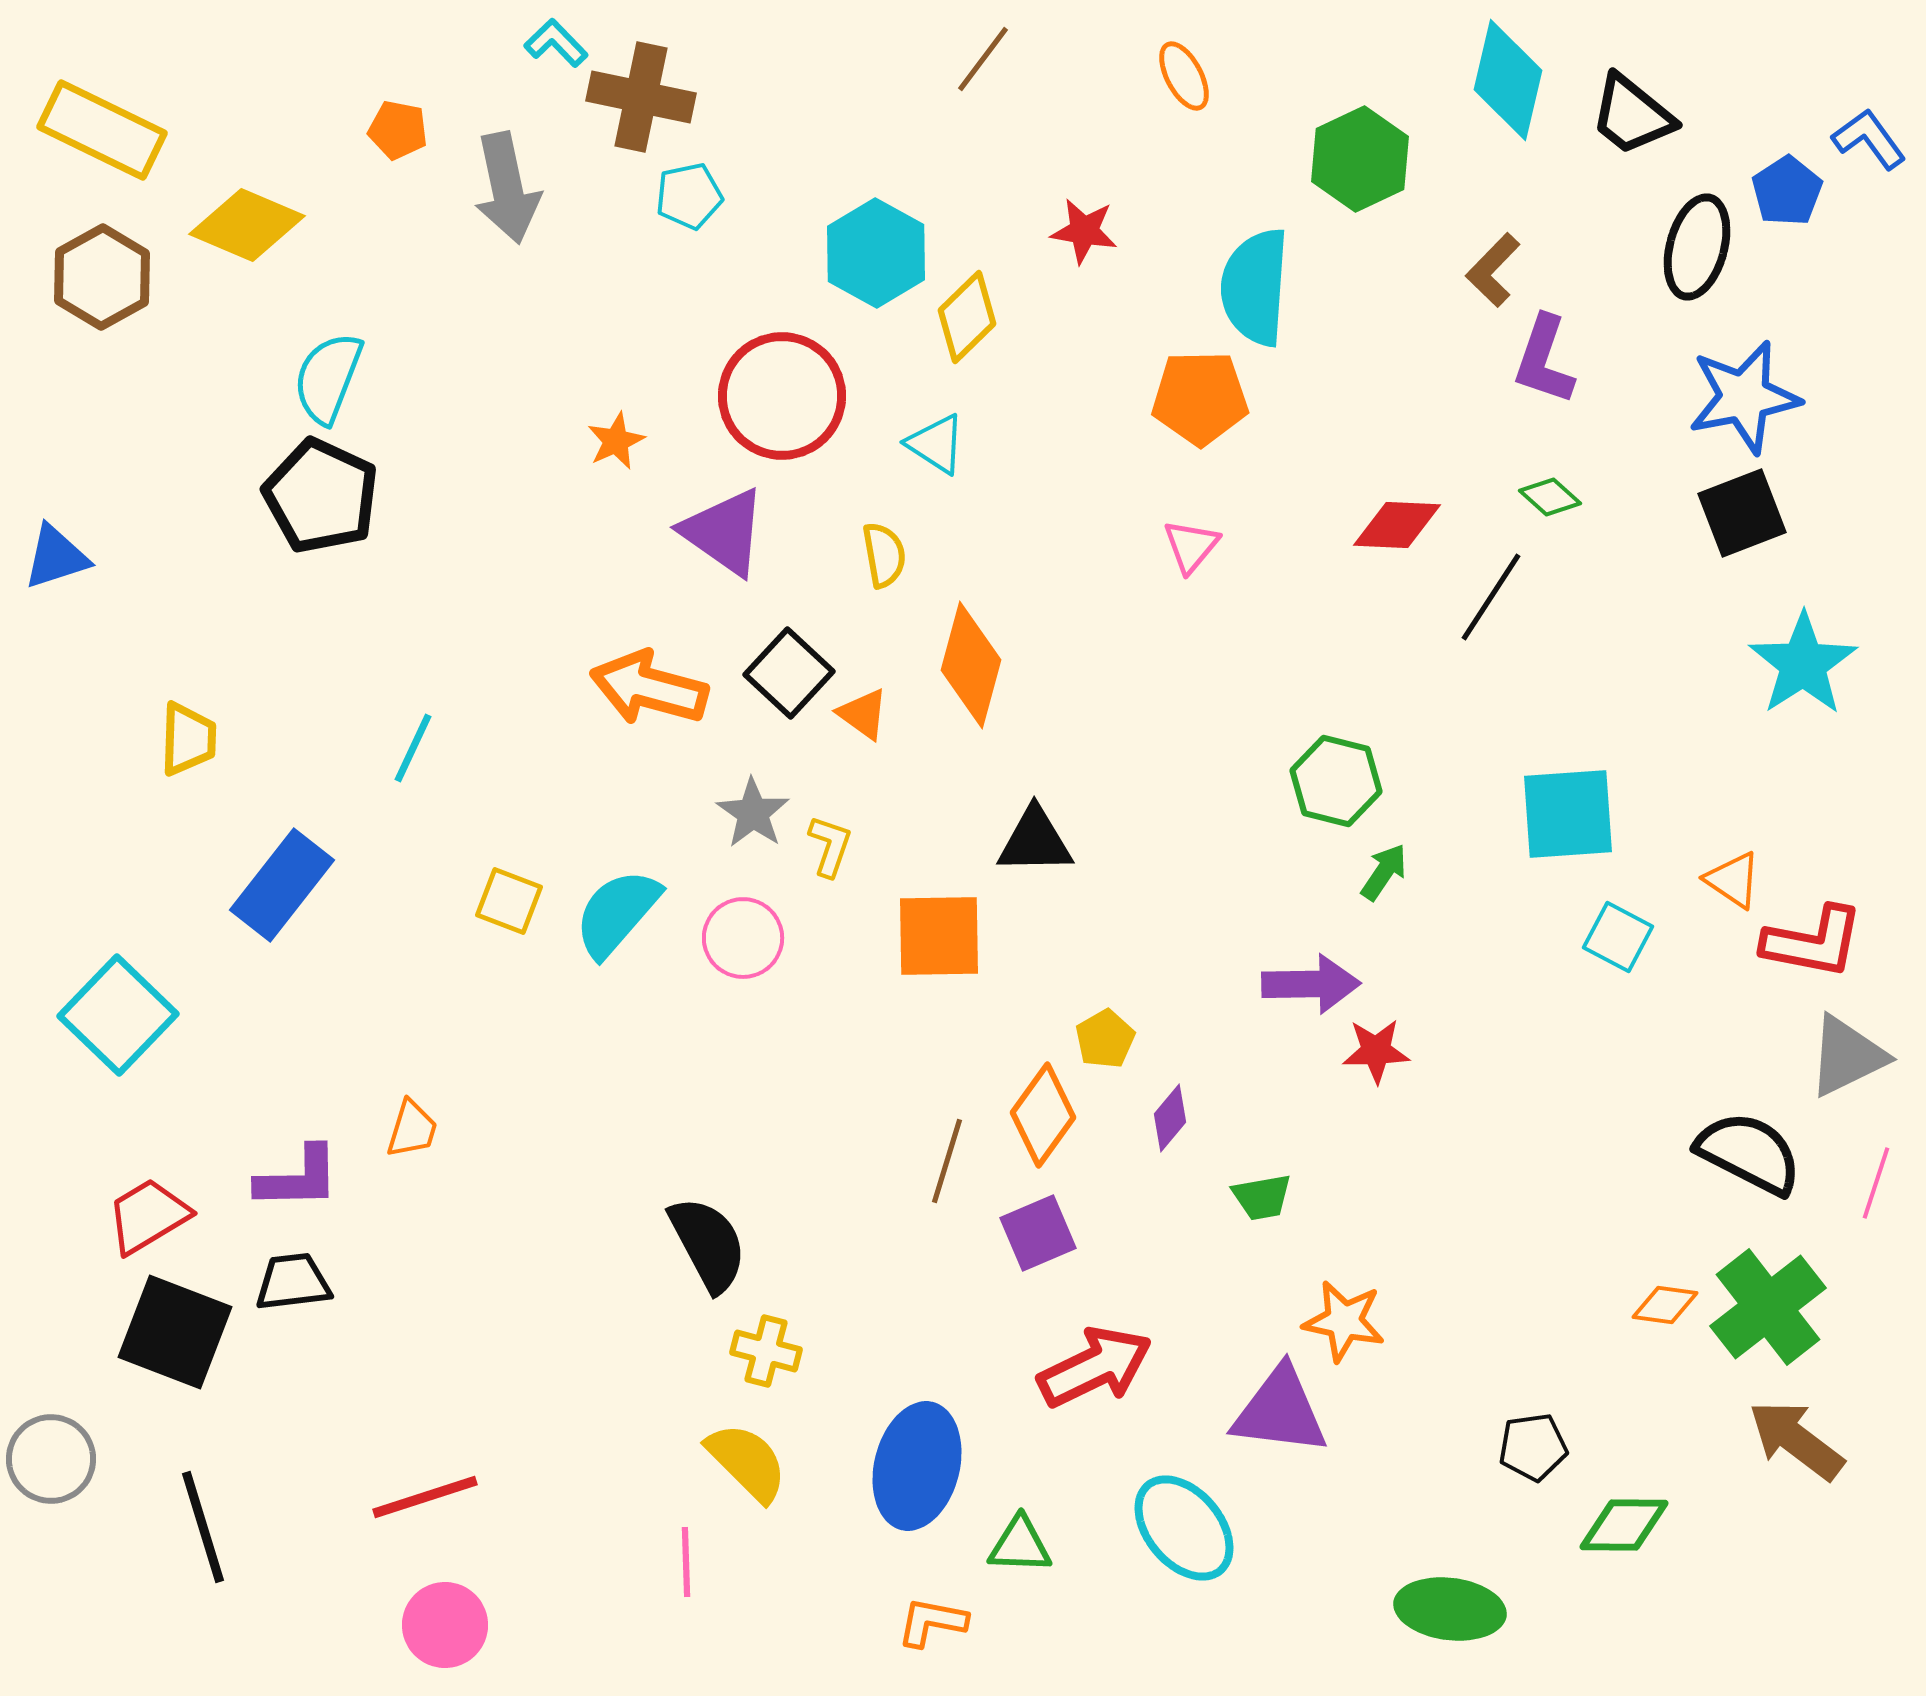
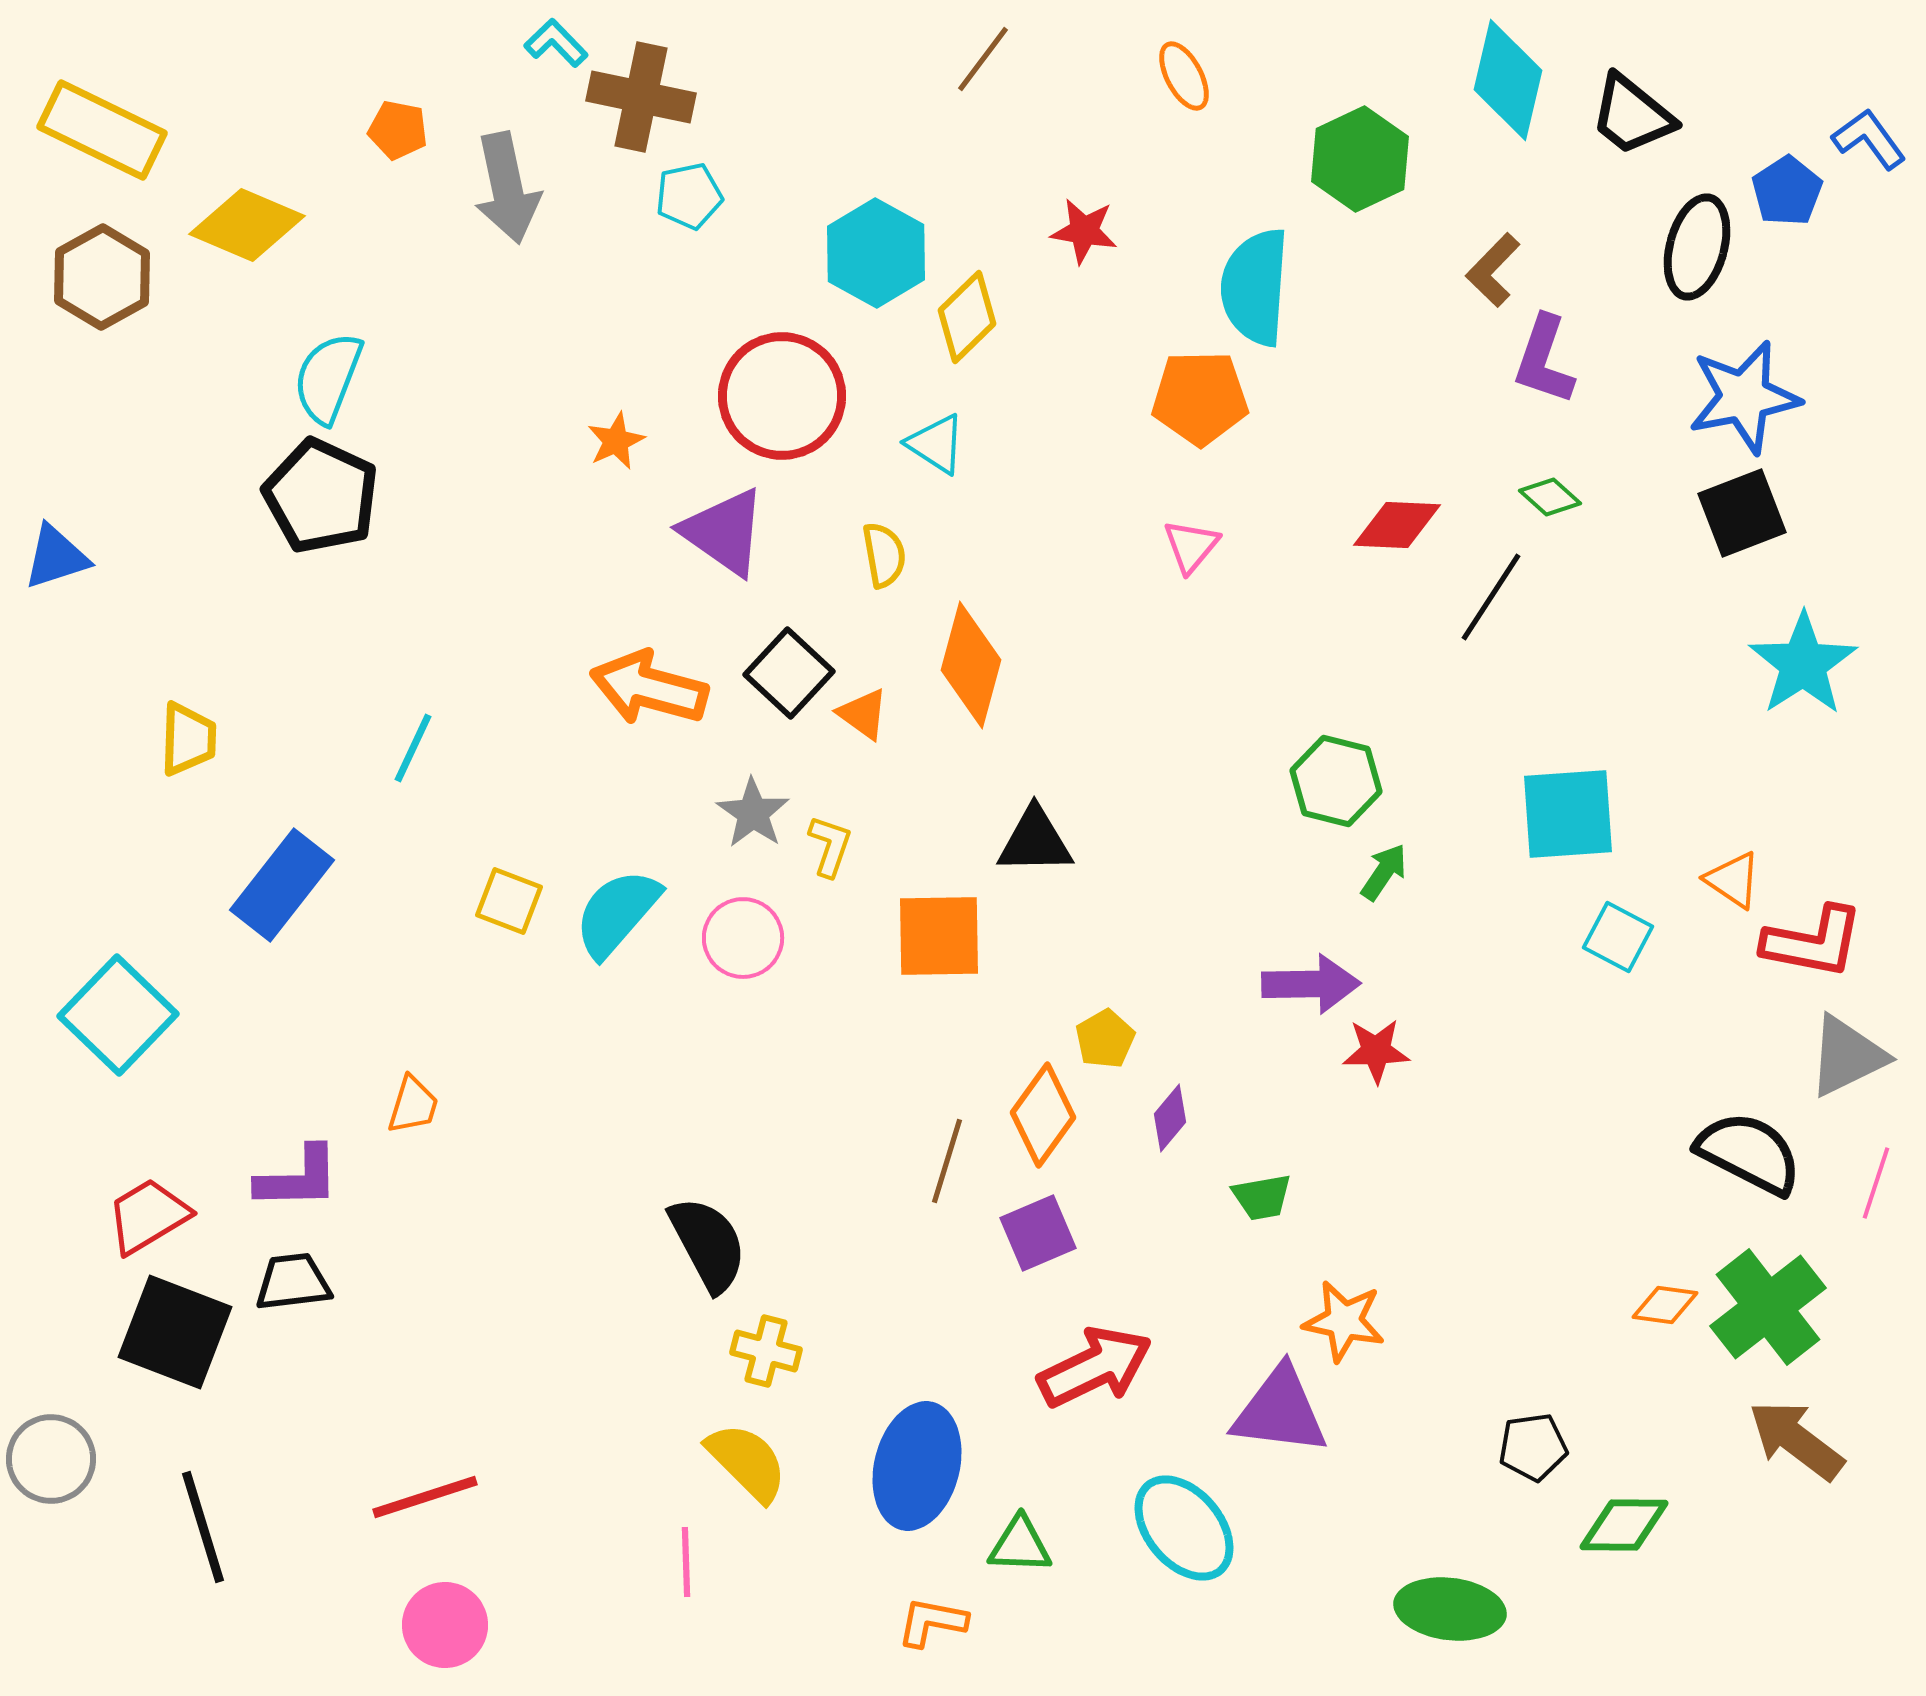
orange trapezoid at (412, 1129): moved 1 px right, 24 px up
